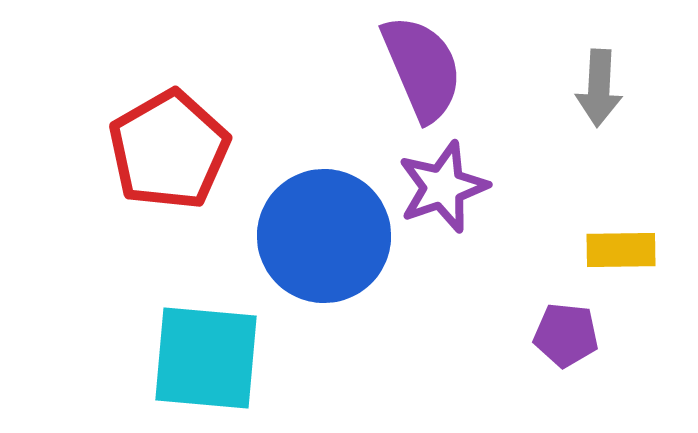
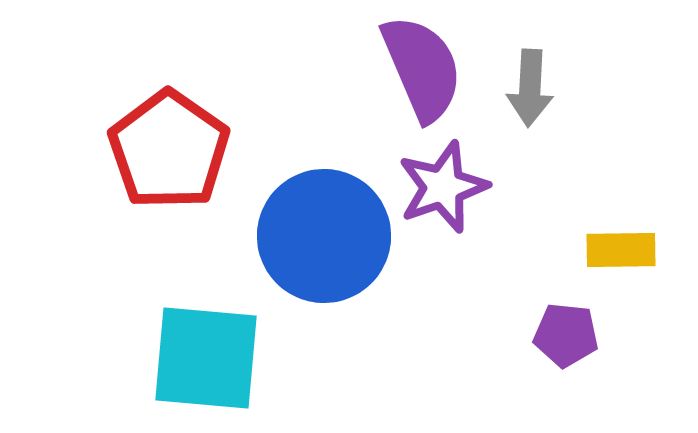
gray arrow: moved 69 px left
red pentagon: rotated 7 degrees counterclockwise
